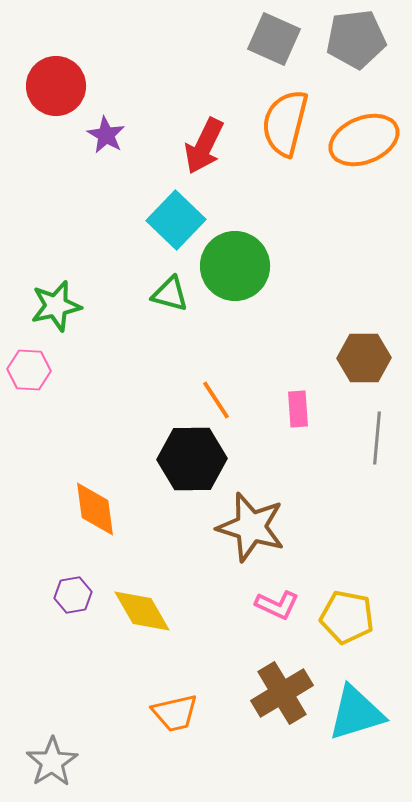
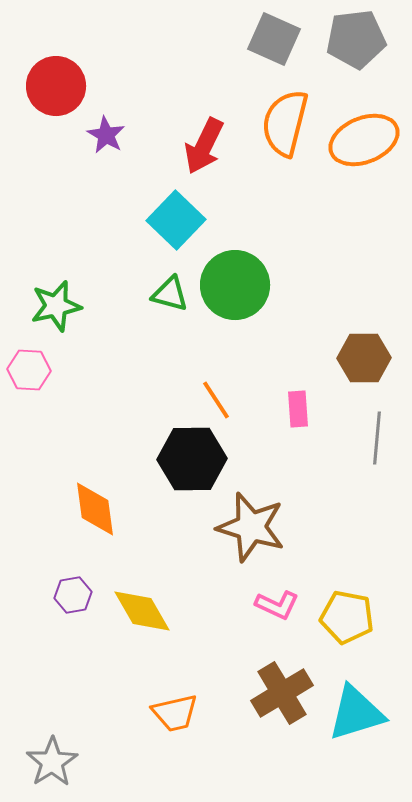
green circle: moved 19 px down
